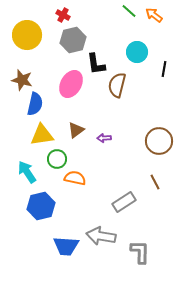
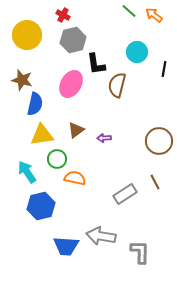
gray rectangle: moved 1 px right, 8 px up
